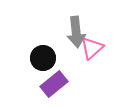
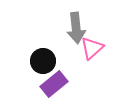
gray arrow: moved 4 px up
black circle: moved 3 px down
